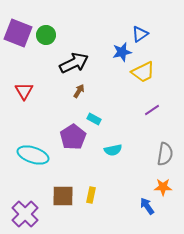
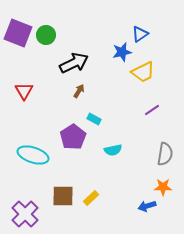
yellow rectangle: moved 3 px down; rotated 35 degrees clockwise
blue arrow: rotated 72 degrees counterclockwise
